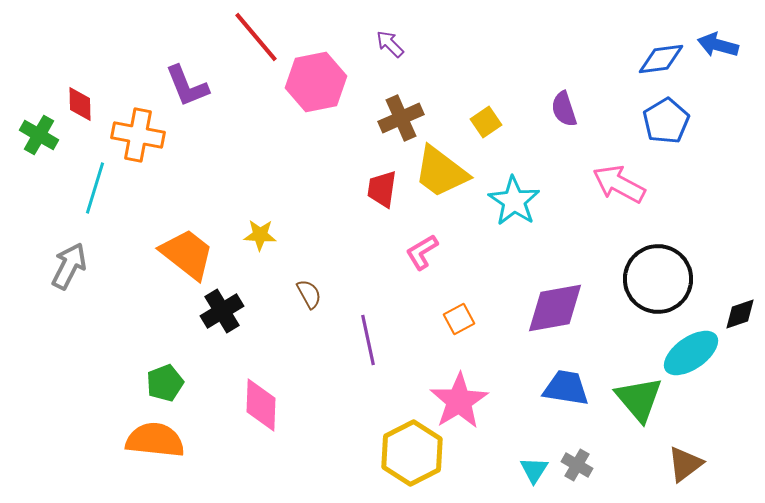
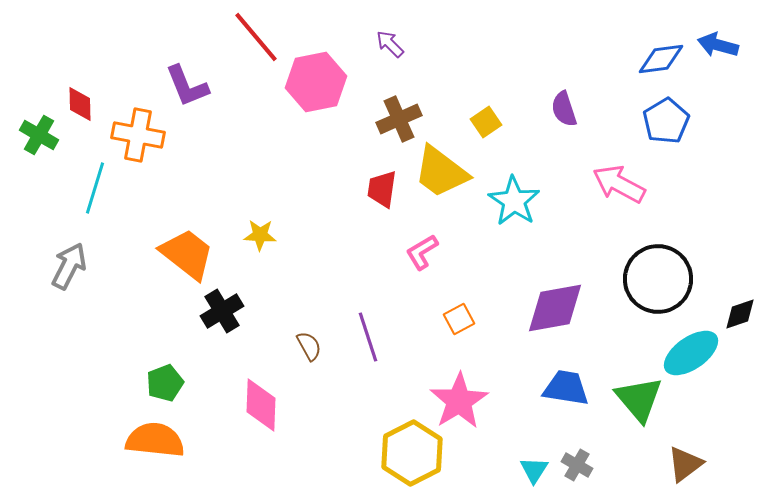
brown cross: moved 2 px left, 1 px down
brown semicircle: moved 52 px down
purple line: moved 3 px up; rotated 6 degrees counterclockwise
